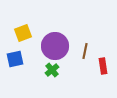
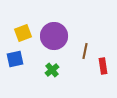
purple circle: moved 1 px left, 10 px up
